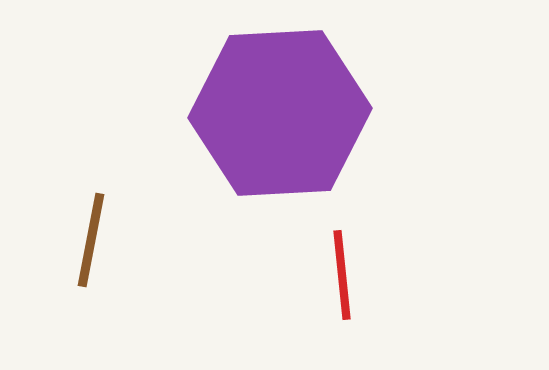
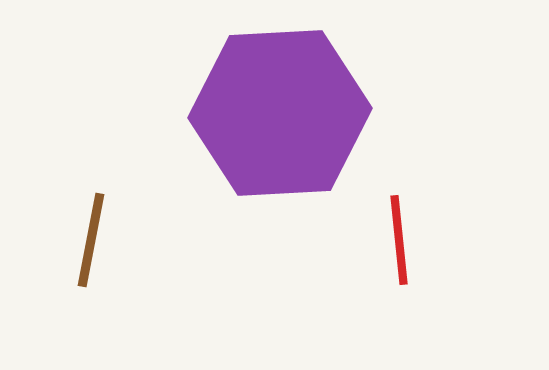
red line: moved 57 px right, 35 px up
